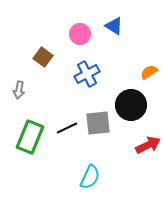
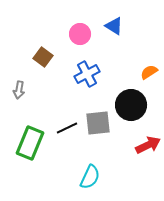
green rectangle: moved 6 px down
